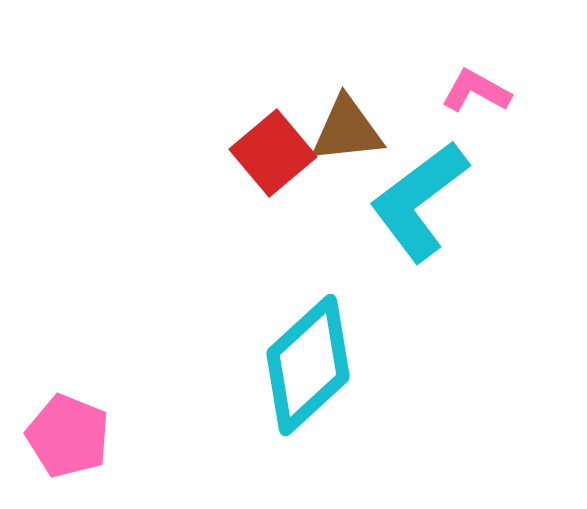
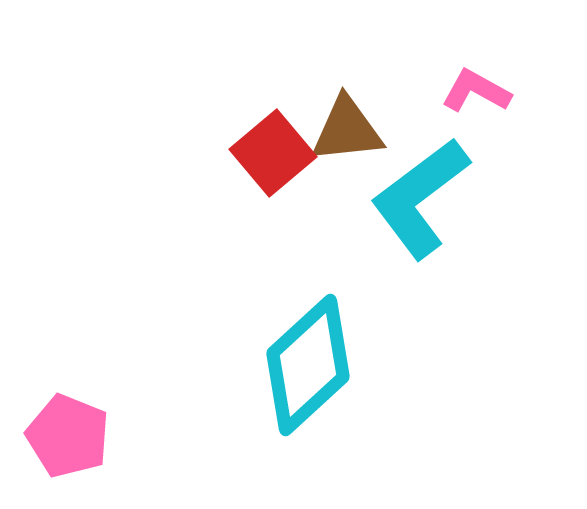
cyan L-shape: moved 1 px right, 3 px up
